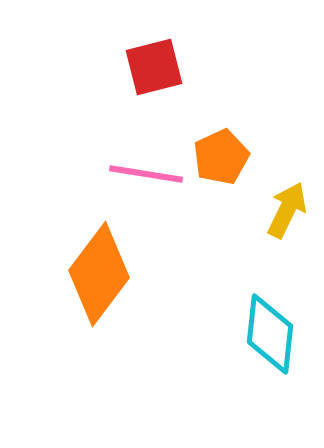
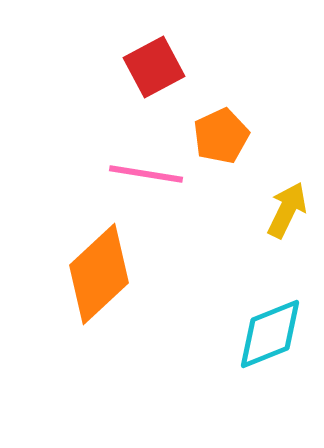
red square: rotated 14 degrees counterclockwise
orange pentagon: moved 21 px up
orange diamond: rotated 10 degrees clockwise
cyan diamond: rotated 62 degrees clockwise
